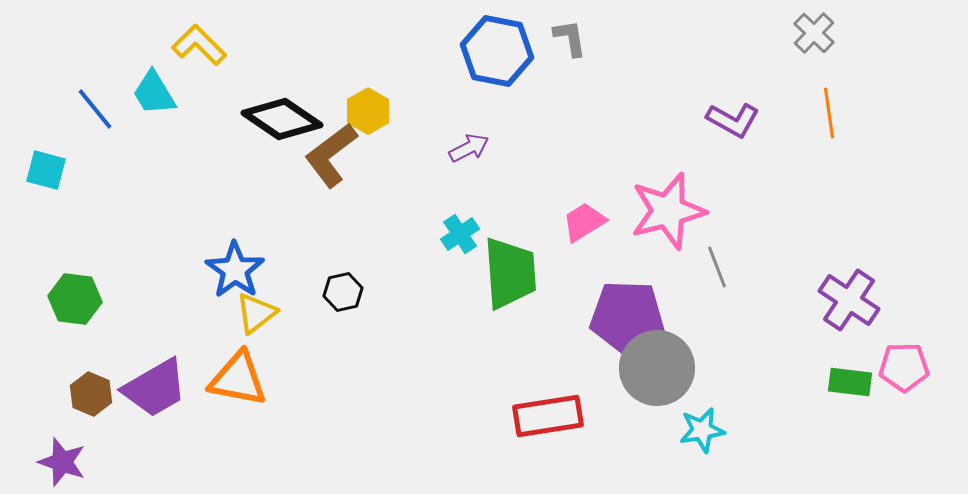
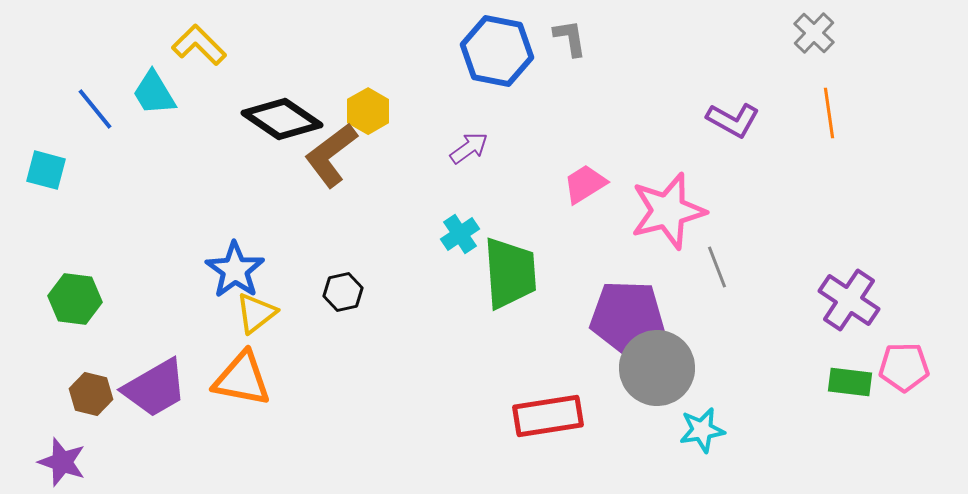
purple arrow: rotated 9 degrees counterclockwise
pink trapezoid: moved 1 px right, 38 px up
orange triangle: moved 4 px right
brown hexagon: rotated 9 degrees counterclockwise
